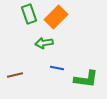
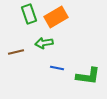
orange rectangle: rotated 15 degrees clockwise
brown line: moved 1 px right, 23 px up
green L-shape: moved 2 px right, 3 px up
